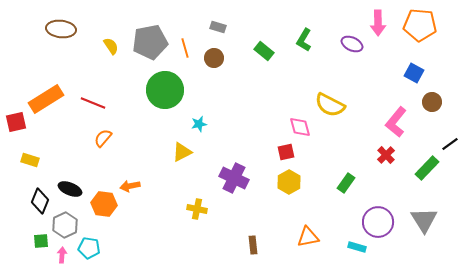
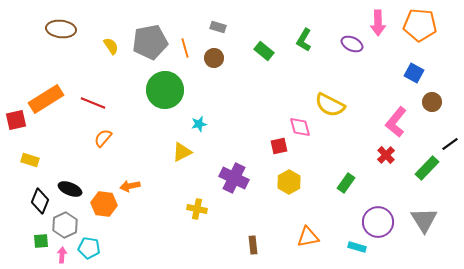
red square at (16, 122): moved 2 px up
red square at (286, 152): moved 7 px left, 6 px up
